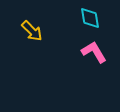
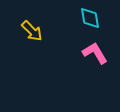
pink L-shape: moved 1 px right, 1 px down
